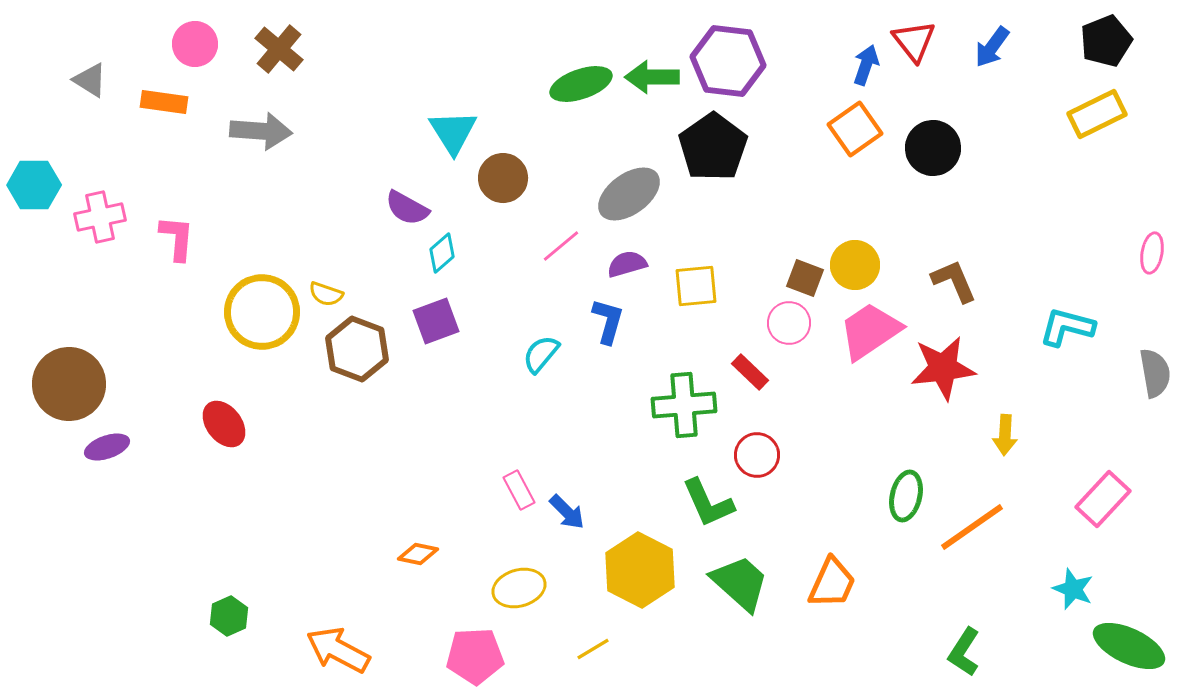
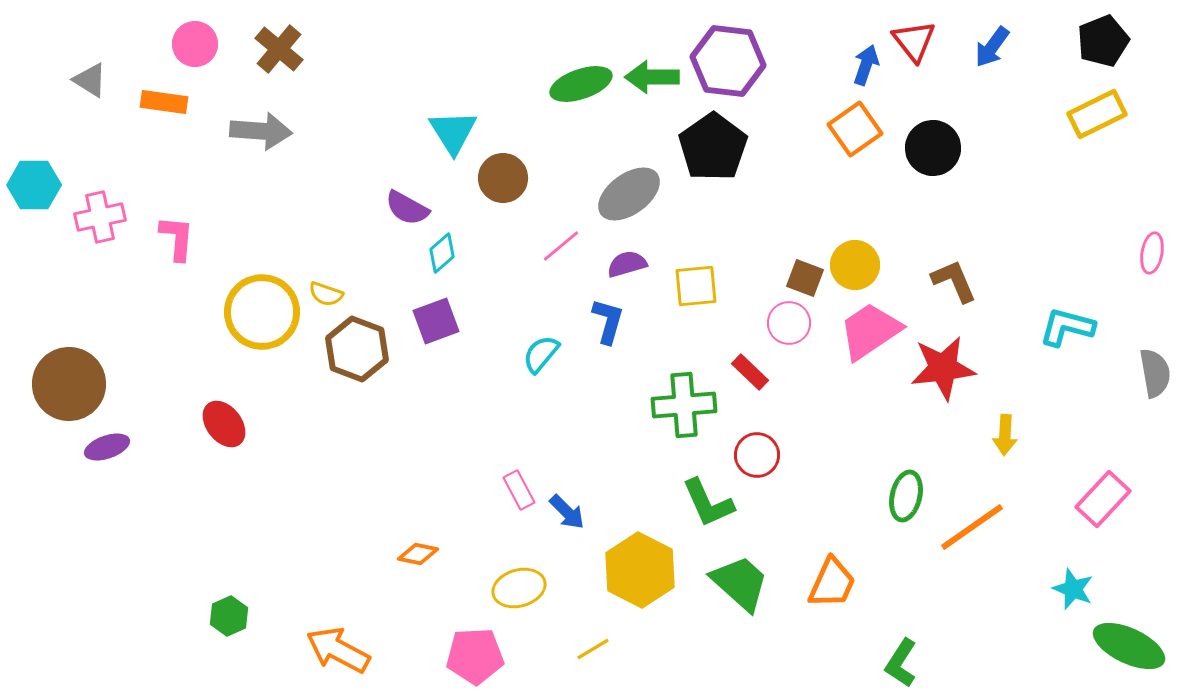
black pentagon at (1106, 41): moved 3 px left
green L-shape at (964, 652): moved 63 px left, 11 px down
